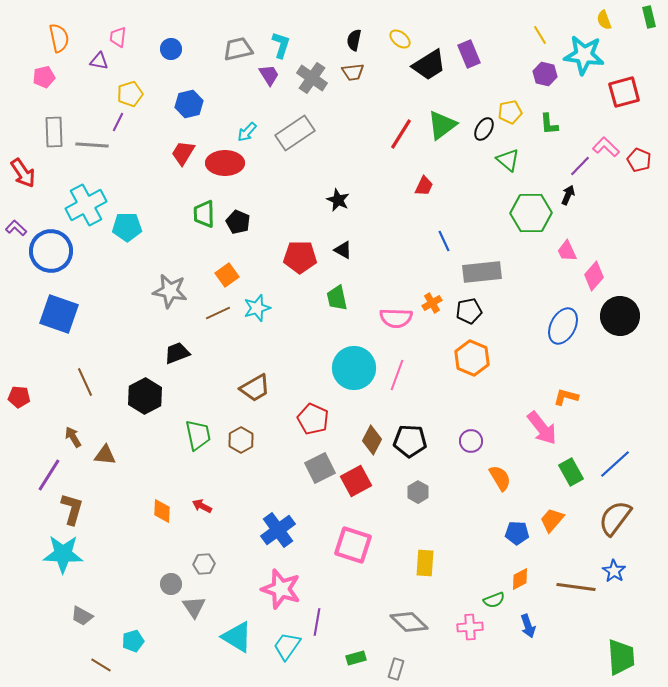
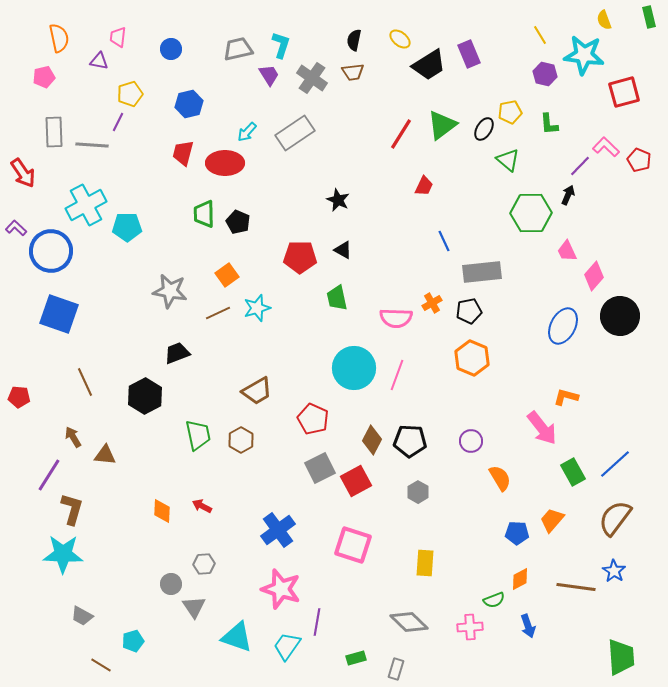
red trapezoid at (183, 153): rotated 16 degrees counterclockwise
brown trapezoid at (255, 388): moved 2 px right, 3 px down
green rectangle at (571, 472): moved 2 px right
cyan triangle at (237, 637): rotated 12 degrees counterclockwise
